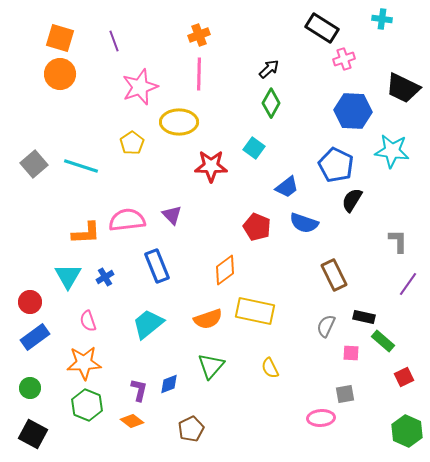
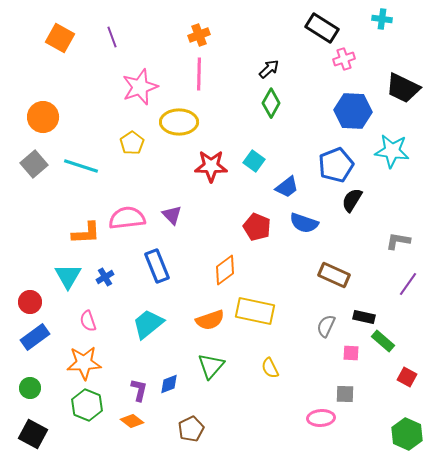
orange square at (60, 38): rotated 12 degrees clockwise
purple line at (114, 41): moved 2 px left, 4 px up
orange circle at (60, 74): moved 17 px left, 43 px down
cyan square at (254, 148): moved 13 px down
blue pentagon at (336, 165): rotated 24 degrees clockwise
pink semicircle at (127, 220): moved 2 px up
gray L-shape at (398, 241): rotated 80 degrees counterclockwise
brown rectangle at (334, 275): rotated 40 degrees counterclockwise
orange semicircle at (208, 319): moved 2 px right, 1 px down
red square at (404, 377): moved 3 px right; rotated 36 degrees counterclockwise
gray square at (345, 394): rotated 12 degrees clockwise
green hexagon at (407, 431): moved 3 px down
